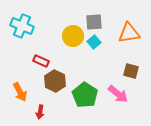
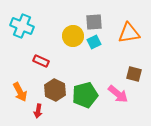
cyan square: rotated 16 degrees clockwise
brown square: moved 3 px right, 3 px down
brown hexagon: moved 9 px down
green pentagon: rotated 25 degrees clockwise
red arrow: moved 2 px left, 1 px up
